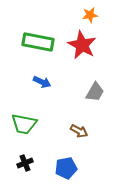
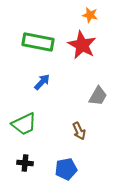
orange star: rotated 21 degrees clockwise
blue arrow: rotated 72 degrees counterclockwise
gray trapezoid: moved 3 px right, 4 px down
green trapezoid: rotated 36 degrees counterclockwise
brown arrow: rotated 36 degrees clockwise
black cross: rotated 28 degrees clockwise
blue pentagon: moved 1 px down
